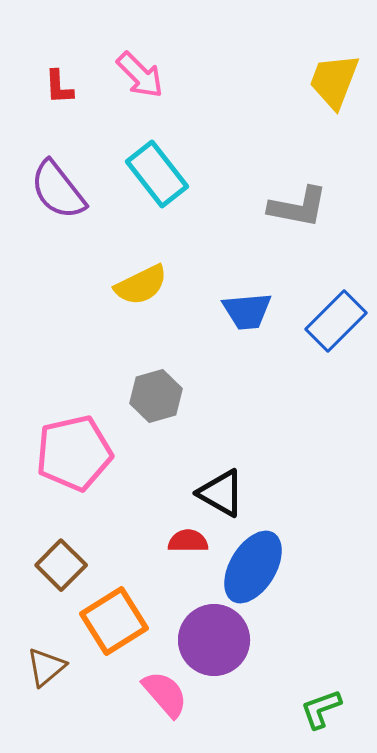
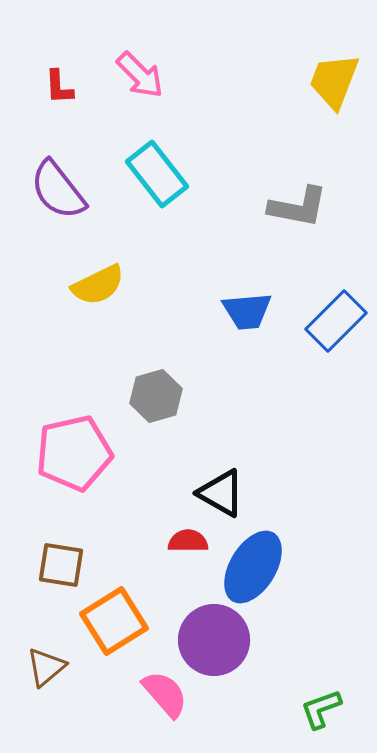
yellow semicircle: moved 43 px left
brown square: rotated 36 degrees counterclockwise
